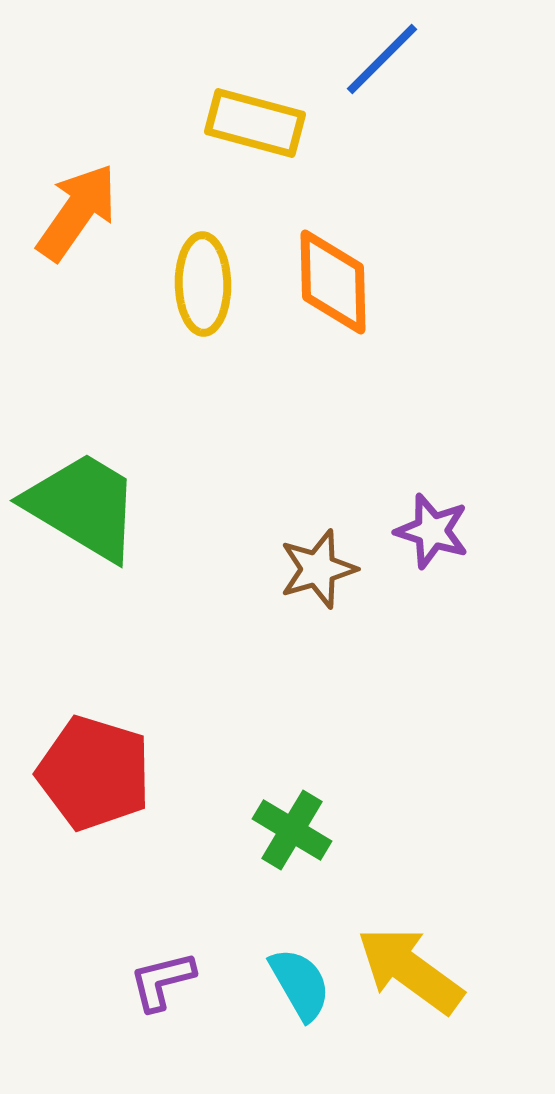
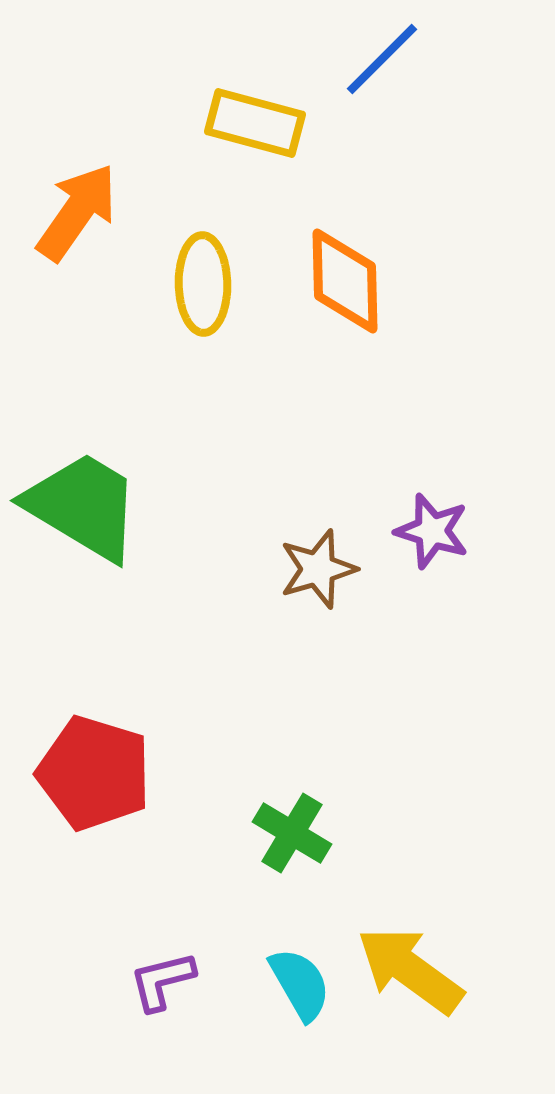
orange diamond: moved 12 px right, 1 px up
green cross: moved 3 px down
